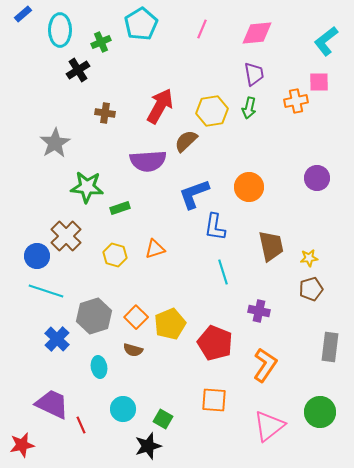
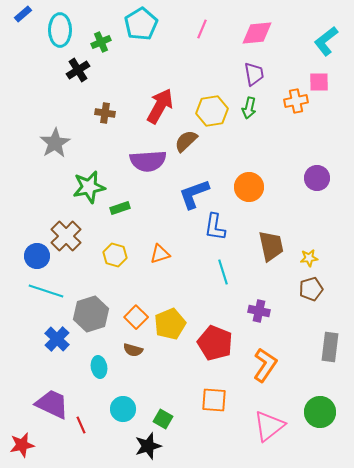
green star at (87, 187): moved 2 px right; rotated 16 degrees counterclockwise
orange triangle at (155, 249): moved 5 px right, 5 px down
gray hexagon at (94, 316): moved 3 px left, 2 px up
